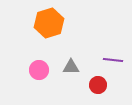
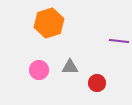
purple line: moved 6 px right, 19 px up
gray triangle: moved 1 px left
red circle: moved 1 px left, 2 px up
